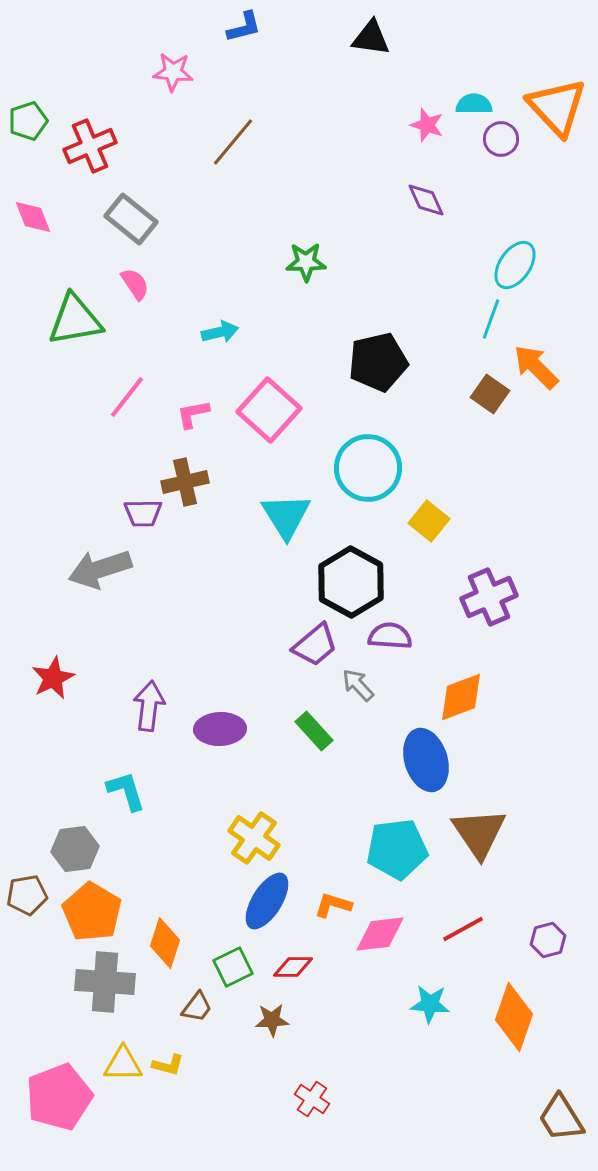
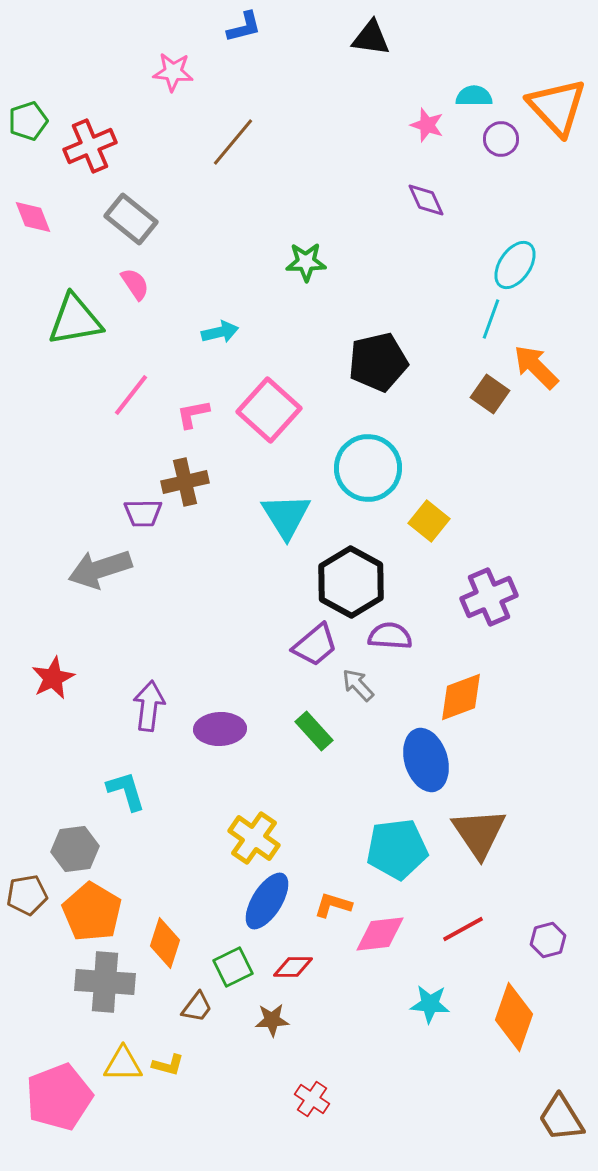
cyan semicircle at (474, 104): moved 8 px up
pink line at (127, 397): moved 4 px right, 2 px up
